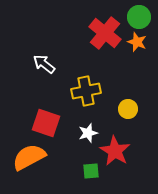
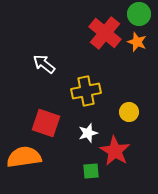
green circle: moved 3 px up
yellow circle: moved 1 px right, 3 px down
orange semicircle: moved 5 px left; rotated 20 degrees clockwise
